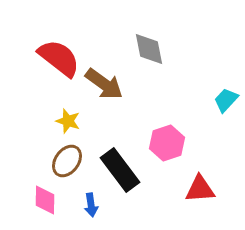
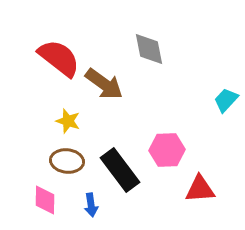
pink hexagon: moved 7 px down; rotated 16 degrees clockwise
brown ellipse: rotated 60 degrees clockwise
